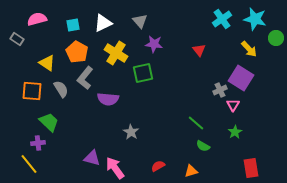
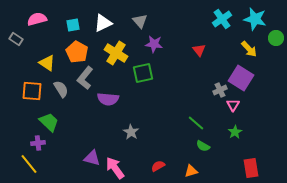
gray rectangle: moved 1 px left
